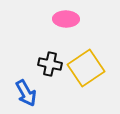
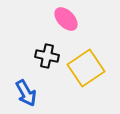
pink ellipse: rotated 45 degrees clockwise
black cross: moved 3 px left, 8 px up
